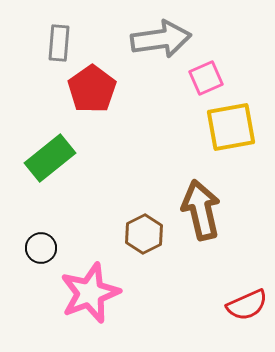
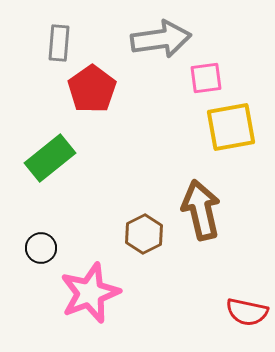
pink square: rotated 16 degrees clockwise
red semicircle: moved 7 px down; rotated 36 degrees clockwise
